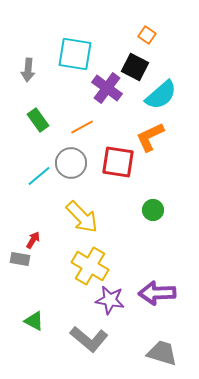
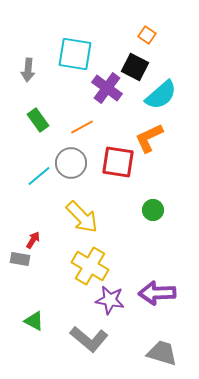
orange L-shape: moved 1 px left, 1 px down
